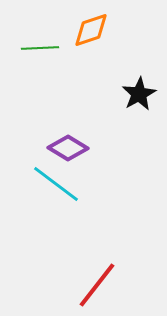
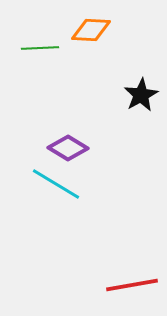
orange diamond: rotated 21 degrees clockwise
black star: moved 2 px right, 1 px down
cyan line: rotated 6 degrees counterclockwise
red line: moved 35 px right; rotated 42 degrees clockwise
